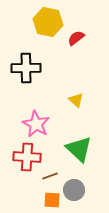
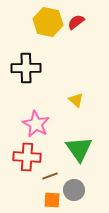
red semicircle: moved 16 px up
green triangle: rotated 12 degrees clockwise
